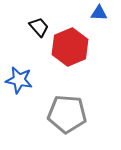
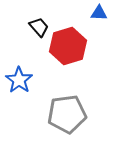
red hexagon: moved 2 px left, 1 px up; rotated 6 degrees clockwise
blue star: rotated 24 degrees clockwise
gray pentagon: rotated 12 degrees counterclockwise
